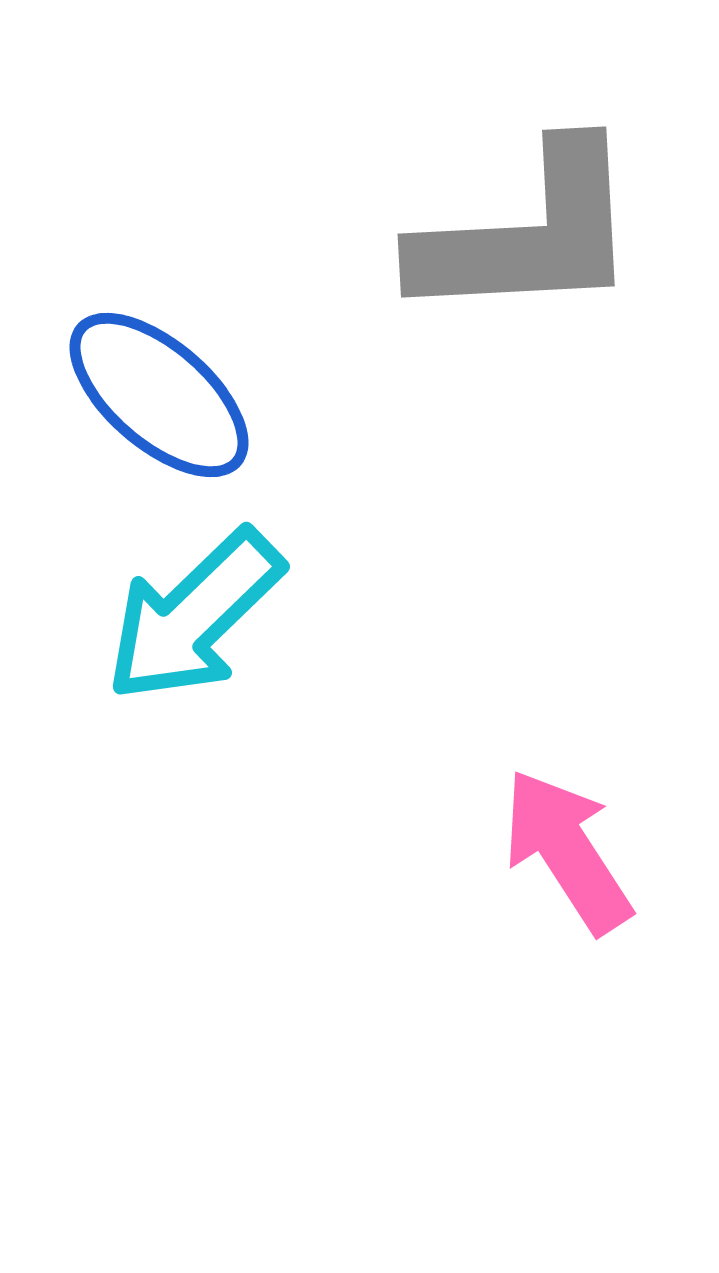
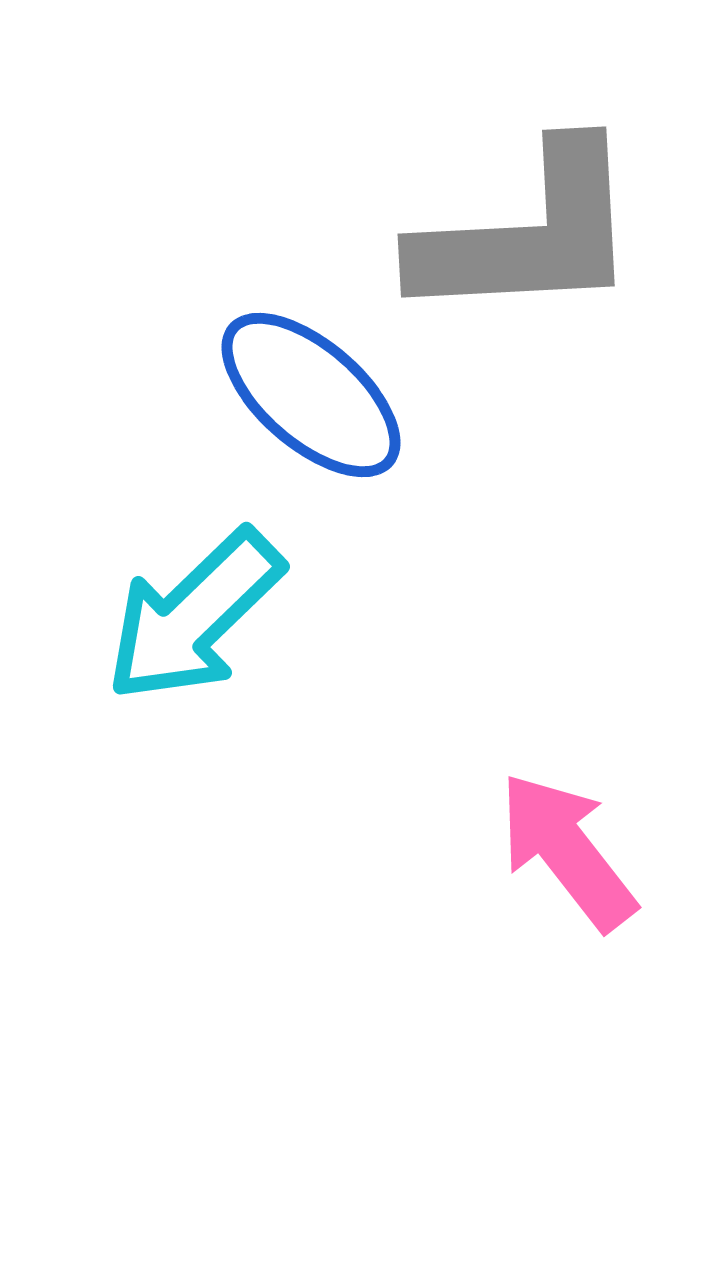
blue ellipse: moved 152 px right
pink arrow: rotated 5 degrees counterclockwise
